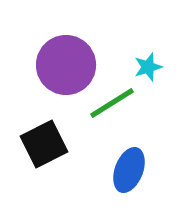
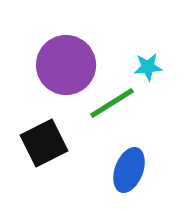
cyan star: rotated 12 degrees clockwise
black square: moved 1 px up
